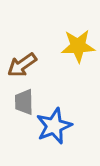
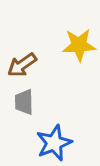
yellow star: moved 1 px right, 1 px up
blue star: moved 17 px down
